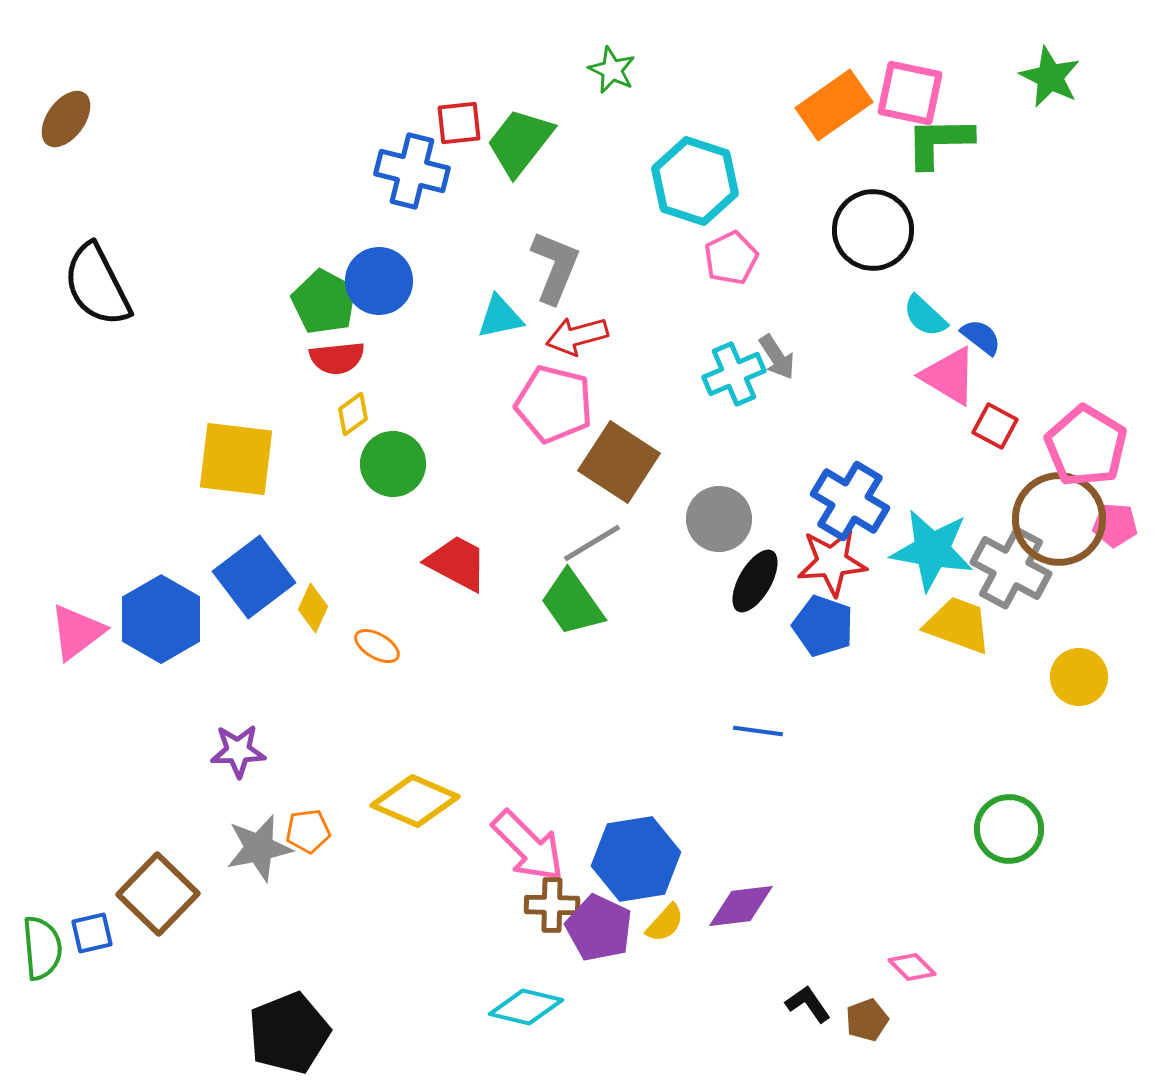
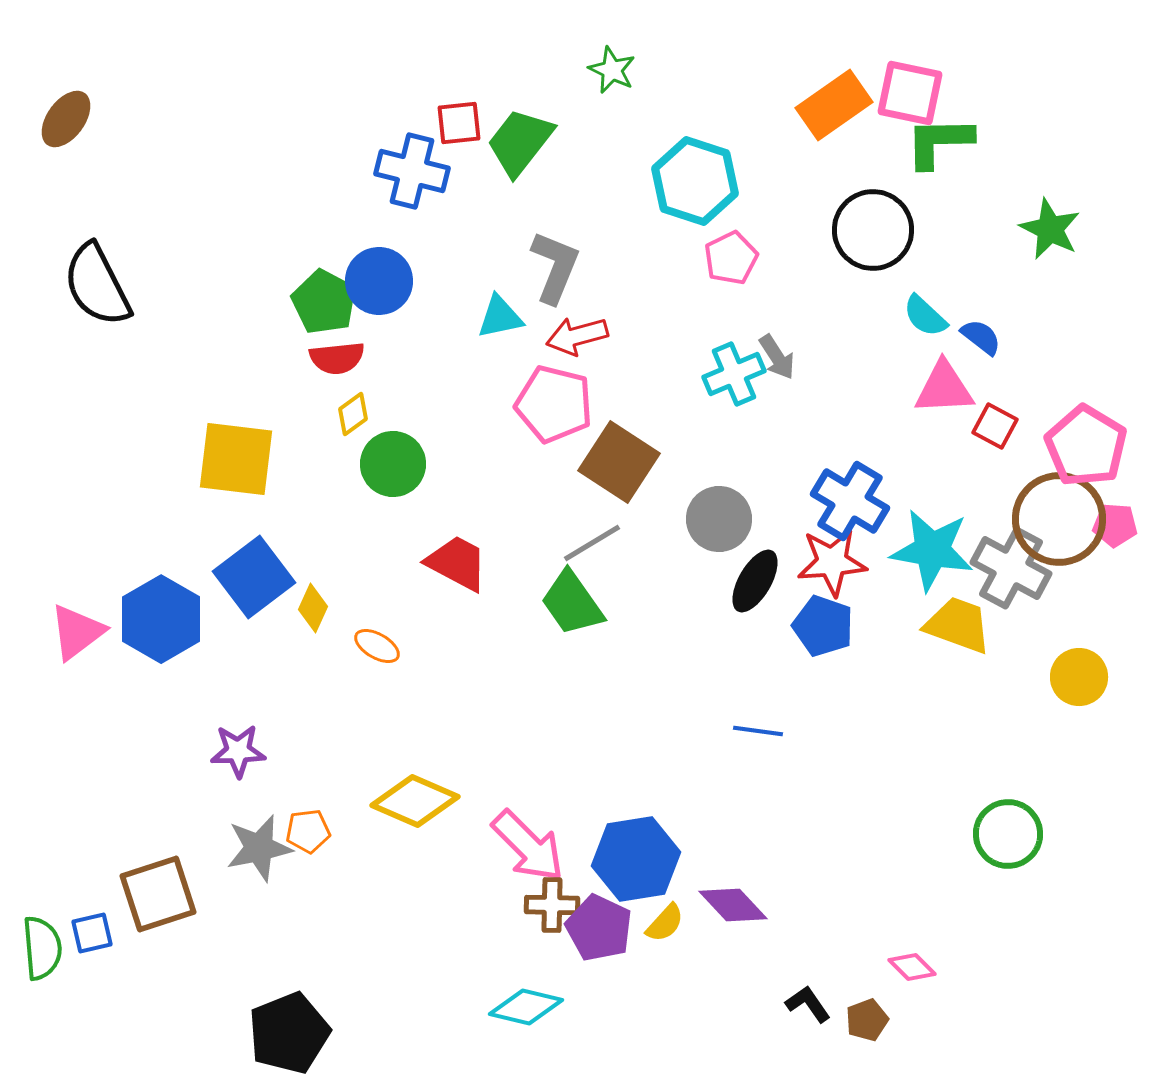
green star at (1050, 77): moved 152 px down
pink triangle at (949, 376): moved 5 px left, 12 px down; rotated 34 degrees counterclockwise
green circle at (1009, 829): moved 1 px left, 5 px down
brown square at (158, 894): rotated 28 degrees clockwise
purple diamond at (741, 906): moved 8 px left, 1 px up; rotated 54 degrees clockwise
